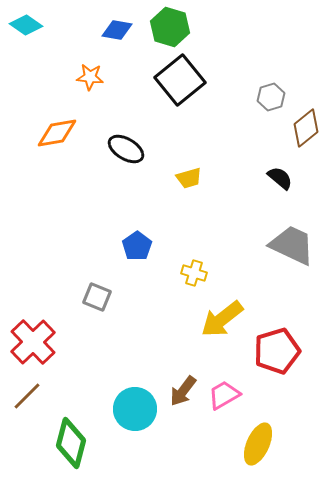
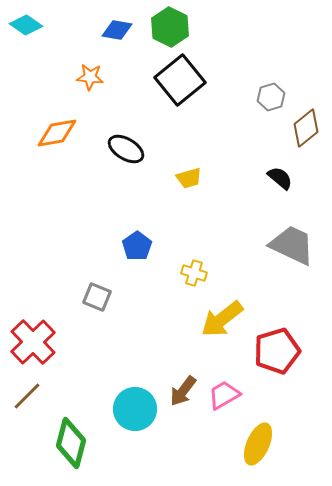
green hexagon: rotated 9 degrees clockwise
